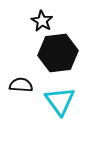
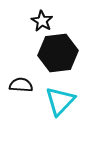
cyan triangle: rotated 20 degrees clockwise
